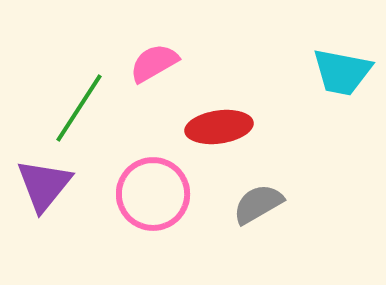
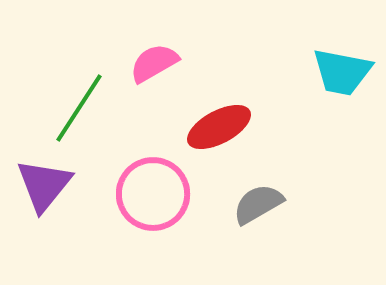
red ellipse: rotated 20 degrees counterclockwise
